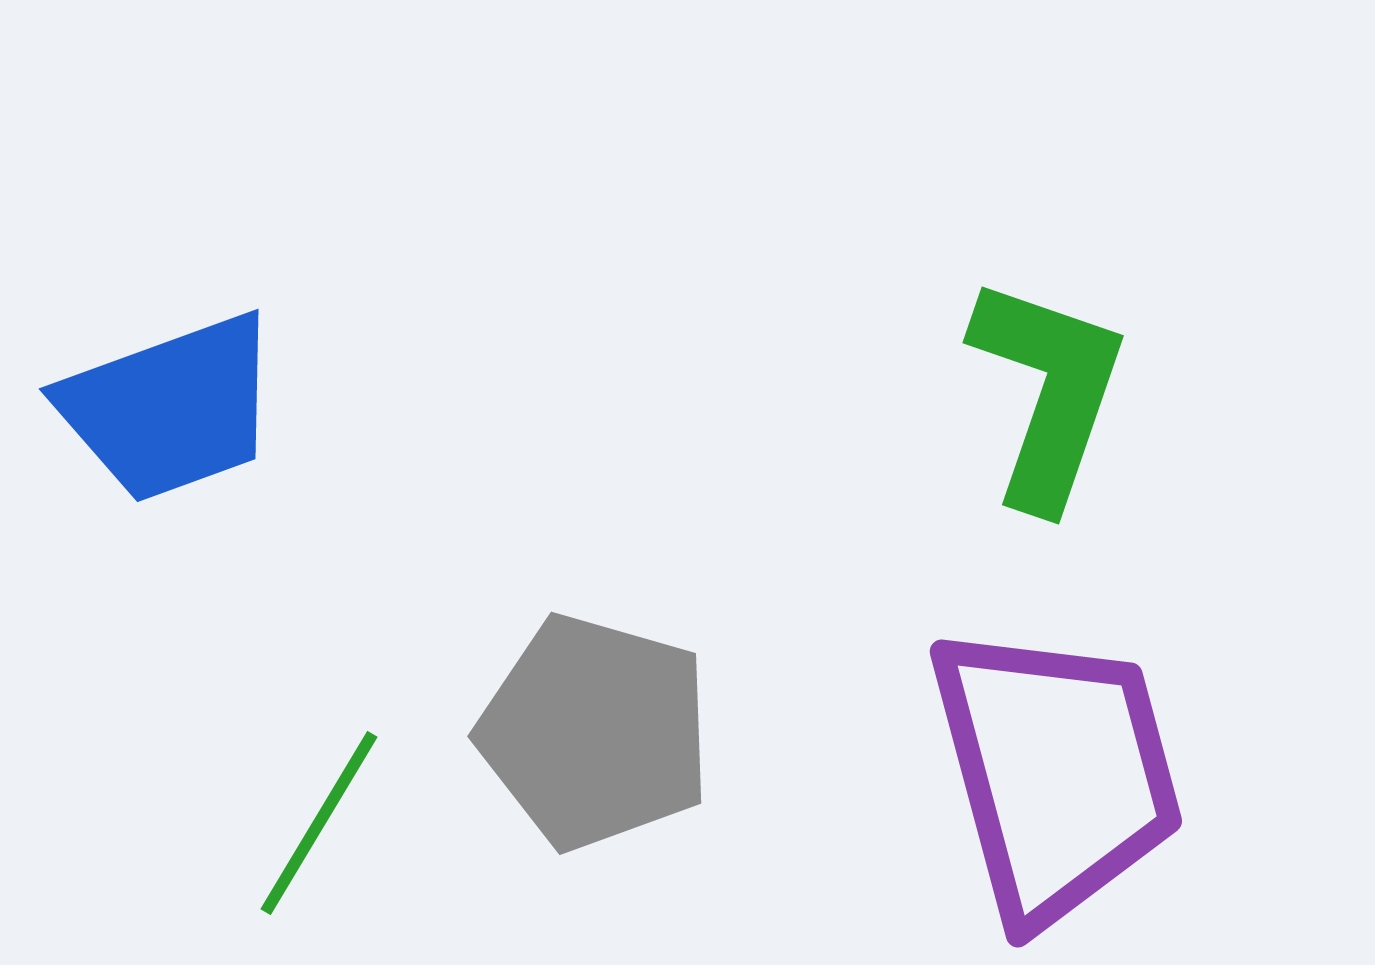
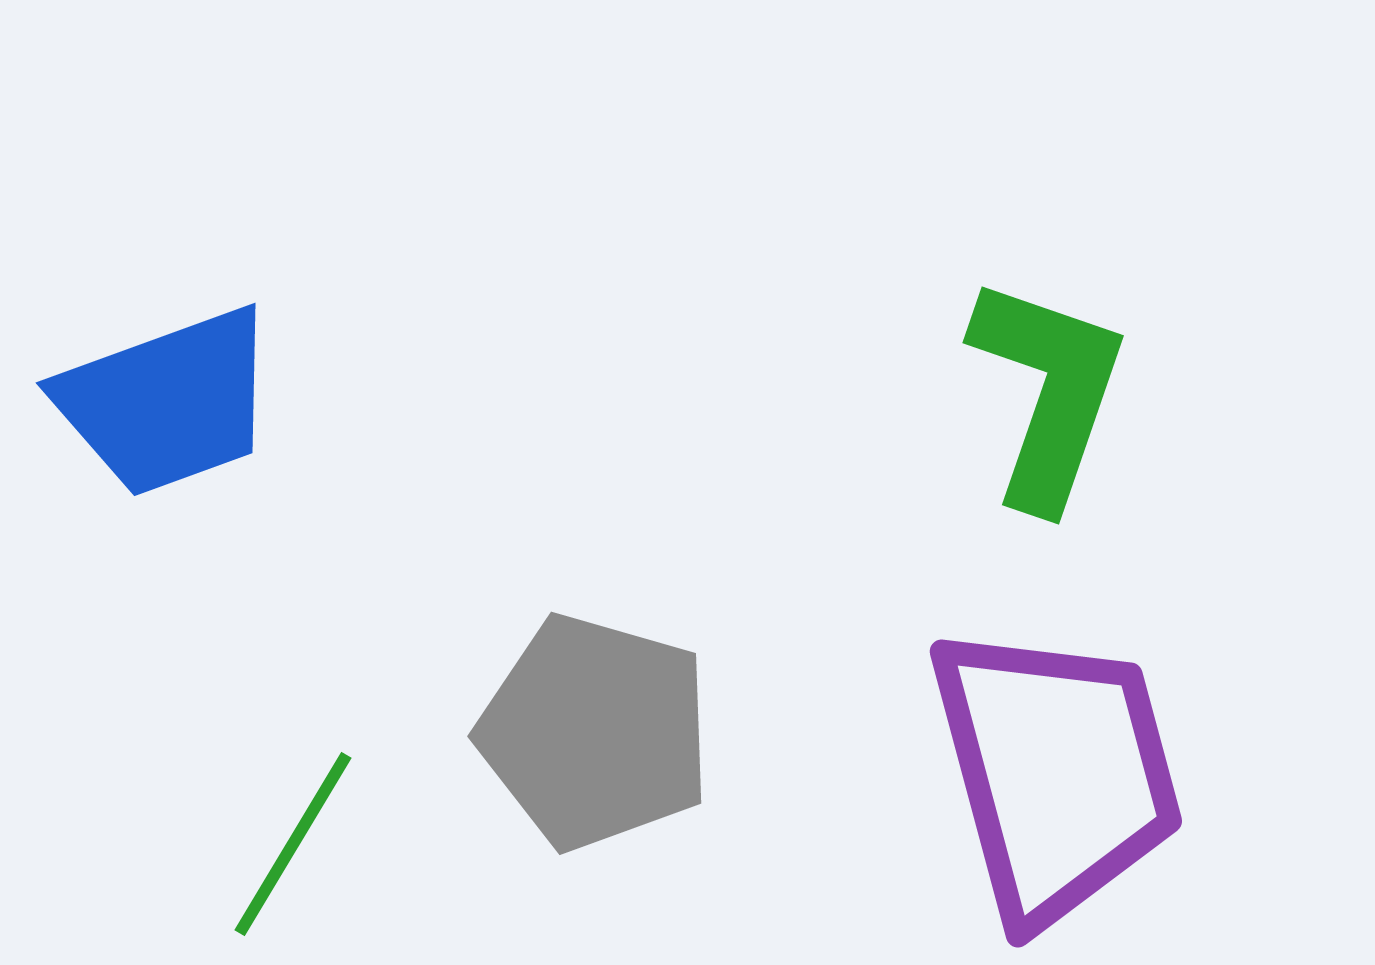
blue trapezoid: moved 3 px left, 6 px up
green line: moved 26 px left, 21 px down
